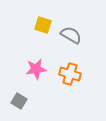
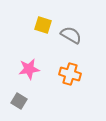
pink star: moved 7 px left
